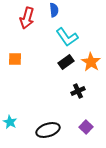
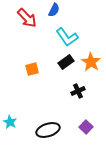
blue semicircle: rotated 32 degrees clockwise
red arrow: rotated 60 degrees counterclockwise
orange square: moved 17 px right, 10 px down; rotated 16 degrees counterclockwise
